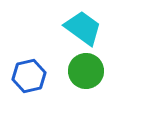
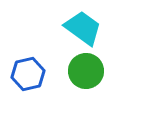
blue hexagon: moved 1 px left, 2 px up
